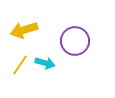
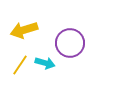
purple circle: moved 5 px left, 2 px down
